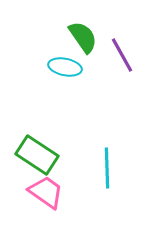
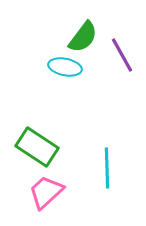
green semicircle: rotated 72 degrees clockwise
green rectangle: moved 8 px up
pink trapezoid: rotated 78 degrees counterclockwise
